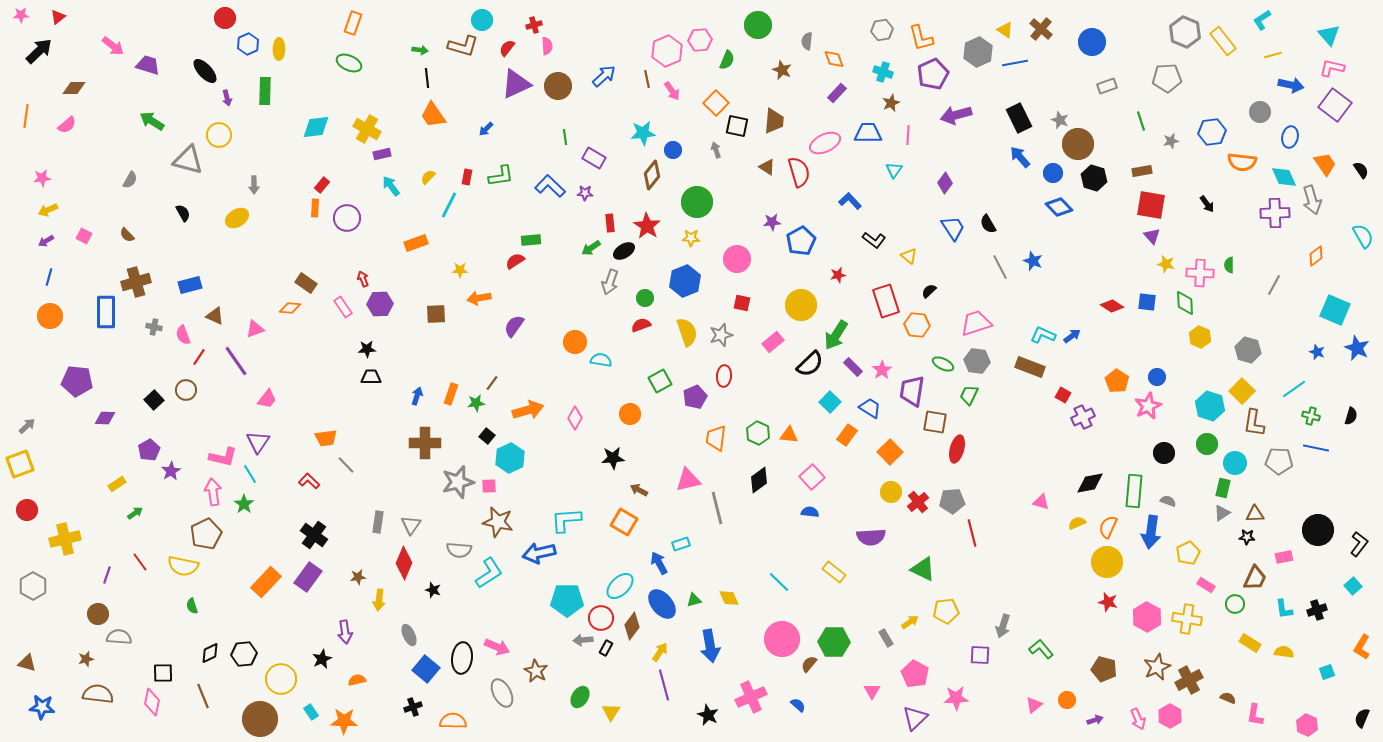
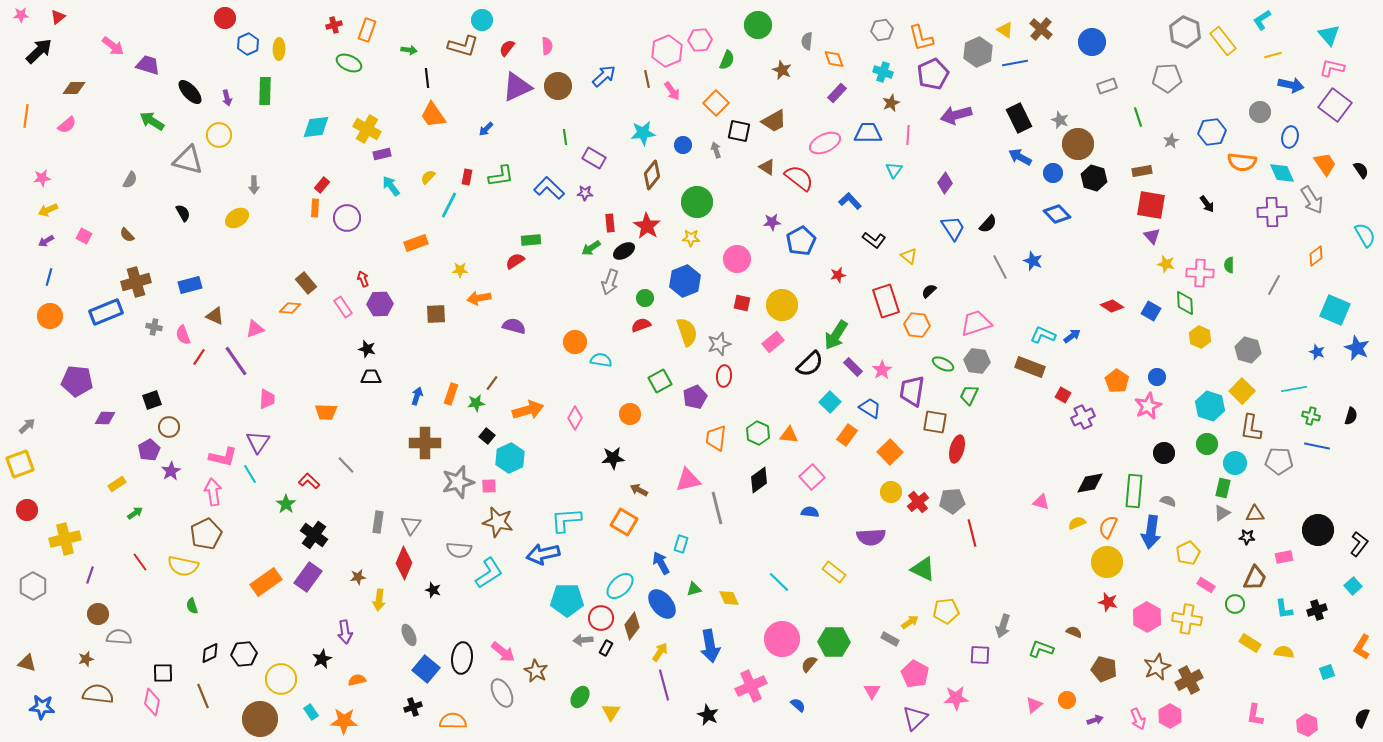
orange rectangle at (353, 23): moved 14 px right, 7 px down
red cross at (534, 25): moved 200 px left
green arrow at (420, 50): moved 11 px left
black ellipse at (205, 71): moved 15 px left, 21 px down
purple triangle at (516, 84): moved 1 px right, 3 px down
brown trapezoid at (774, 121): rotated 56 degrees clockwise
green line at (1141, 121): moved 3 px left, 4 px up
black square at (737, 126): moved 2 px right, 5 px down
gray star at (1171, 141): rotated 14 degrees counterclockwise
blue circle at (673, 150): moved 10 px right, 5 px up
blue arrow at (1020, 157): rotated 20 degrees counterclockwise
red semicircle at (799, 172): moved 6 px down; rotated 36 degrees counterclockwise
cyan diamond at (1284, 177): moved 2 px left, 4 px up
blue L-shape at (550, 186): moved 1 px left, 2 px down
gray arrow at (1312, 200): rotated 16 degrees counterclockwise
blue diamond at (1059, 207): moved 2 px left, 7 px down
purple cross at (1275, 213): moved 3 px left, 1 px up
black semicircle at (988, 224): rotated 108 degrees counterclockwise
cyan semicircle at (1363, 236): moved 2 px right, 1 px up
brown rectangle at (306, 283): rotated 15 degrees clockwise
blue square at (1147, 302): moved 4 px right, 9 px down; rotated 24 degrees clockwise
yellow circle at (801, 305): moved 19 px left
blue rectangle at (106, 312): rotated 68 degrees clockwise
purple semicircle at (514, 326): rotated 70 degrees clockwise
gray star at (721, 335): moved 2 px left, 9 px down
black star at (367, 349): rotated 18 degrees clockwise
cyan line at (1294, 389): rotated 25 degrees clockwise
brown circle at (186, 390): moved 17 px left, 37 px down
pink trapezoid at (267, 399): rotated 35 degrees counterclockwise
black square at (154, 400): moved 2 px left; rotated 24 degrees clockwise
brown L-shape at (1254, 423): moved 3 px left, 5 px down
orange trapezoid at (326, 438): moved 26 px up; rotated 10 degrees clockwise
blue line at (1316, 448): moved 1 px right, 2 px up
green star at (244, 504): moved 42 px right
cyan rectangle at (681, 544): rotated 54 degrees counterclockwise
blue arrow at (539, 553): moved 4 px right, 1 px down
blue arrow at (659, 563): moved 2 px right
purple line at (107, 575): moved 17 px left
orange rectangle at (266, 582): rotated 12 degrees clockwise
green triangle at (694, 600): moved 11 px up
gray rectangle at (886, 638): moved 4 px right, 1 px down; rotated 30 degrees counterclockwise
pink arrow at (497, 647): moved 6 px right, 5 px down; rotated 15 degrees clockwise
green L-shape at (1041, 649): rotated 30 degrees counterclockwise
pink cross at (751, 697): moved 11 px up
brown semicircle at (1228, 698): moved 154 px left, 66 px up
